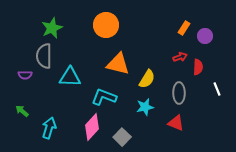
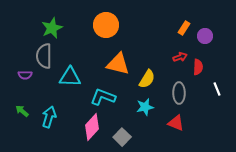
cyan L-shape: moved 1 px left
cyan arrow: moved 11 px up
